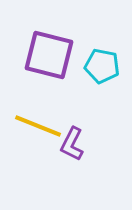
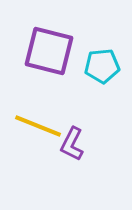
purple square: moved 4 px up
cyan pentagon: rotated 16 degrees counterclockwise
